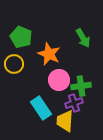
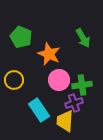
yellow circle: moved 16 px down
green cross: moved 1 px right, 1 px up
cyan rectangle: moved 2 px left, 2 px down
